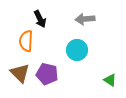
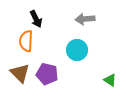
black arrow: moved 4 px left
